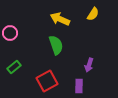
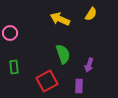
yellow semicircle: moved 2 px left
green semicircle: moved 7 px right, 9 px down
green rectangle: rotated 56 degrees counterclockwise
